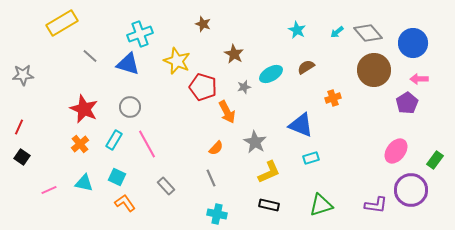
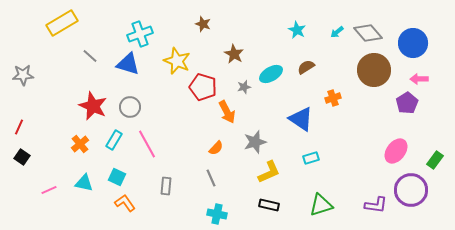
red star at (84, 109): moved 9 px right, 3 px up
blue triangle at (301, 125): moved 6 px up; rotated 12 degrees clockwise
gray star at (255, 142): rotated 25 degrees clockwise
gray rectangle at (166, 186): rotated 48 degrees clockwise
